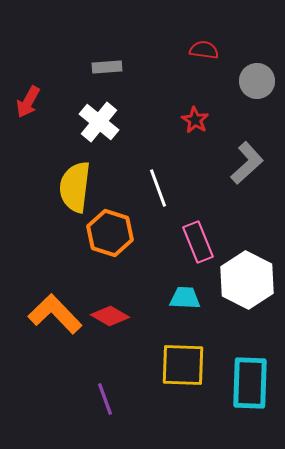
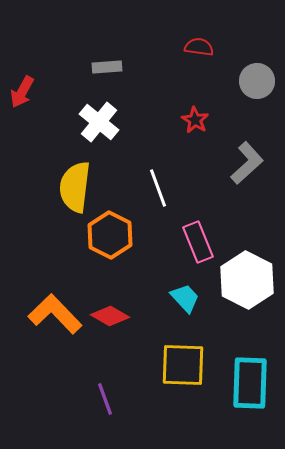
red semicircle: moved 5 px left, 3 px up
red arrow: moved 6 px left, 10 px up
orange hexagon: moved 2 px down; rotated 9 degrees clockwise
cyan trapezoid: rotated 44 degrees clockwise
